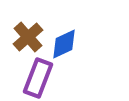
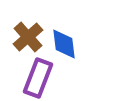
blue diamond: rotated 72 degrees counterclockwise
